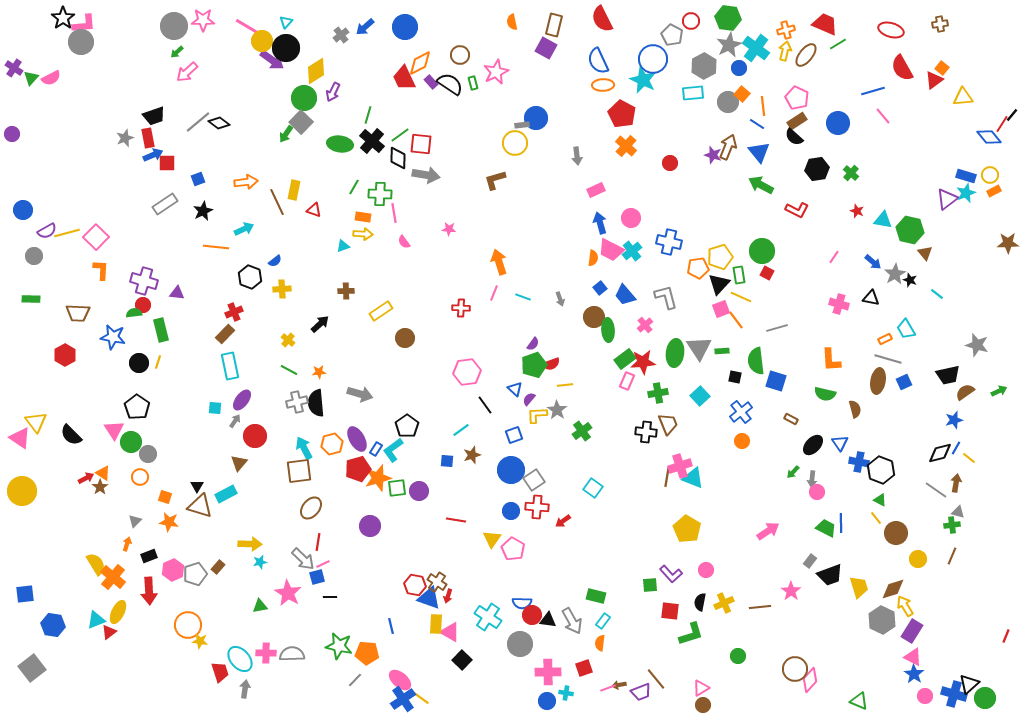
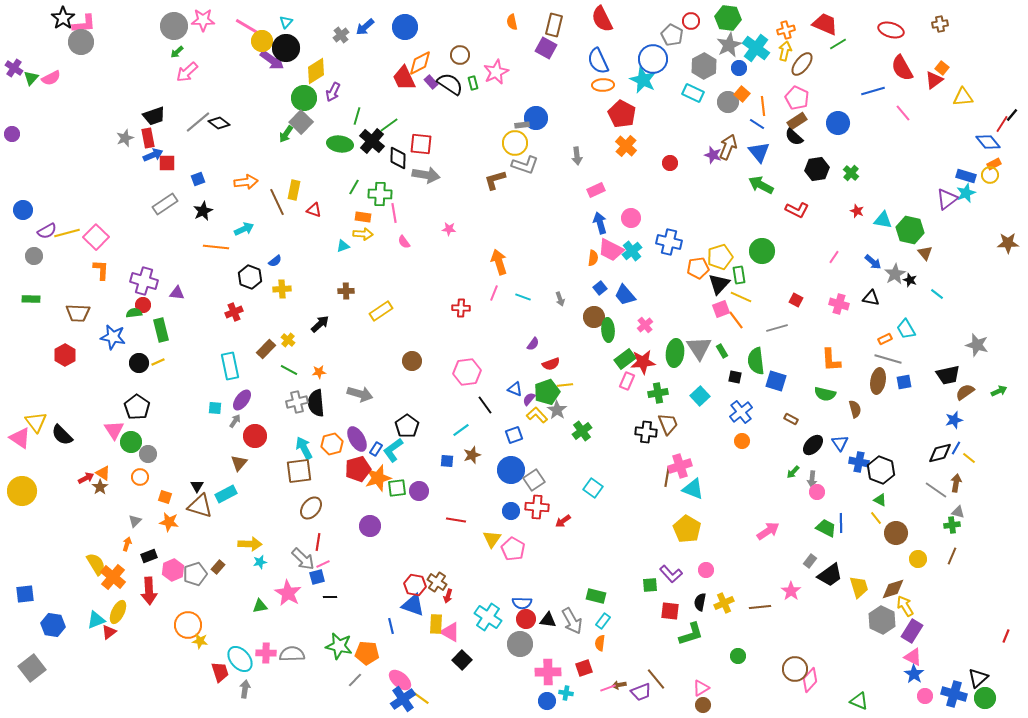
brown ellipse at (806, 55): moved 4 px left, 9 px down
cyan rectangle at (693, 93): rotated 30 degrees clockwise
green line at (368, 115): moved 11 px left, 1 px down
pink line at (883, 116): moved 20 px right, 3 px up
green line at (400, 135): moved 11 px left, 10 px up
blue diamond at (989, 137): moved 1 px left, 5 px down
orange rectangle at (994, 191): moved 27 px up
red square at (767, 273): moved 29 px right, 27 px down
gray L-shape at (666, 297): moved 141 px left, 132 px up; rotated 124 degrees clockwise
brown rectangle at (225, 334): moved 41 px right, 15 px down
brown circle at (405, 338): moved 7 px right, 23 px down
green rectangle at (722, 351): rotated 64 degrees clockwise
yellow line at (158, 362): rotated 48 degrees clockwise
green pentagon at (534, 365): moved 13 px right, 27 px down
blue square at (904, 382): rotated 14 degrees clockwise
blue triangle at (515, 389): rotated 21 degrees counterclockwise
yellow L-shape at (537, 415): rotated 50 degrees clockwise
black semicircle at (71, 435): moved 9 px left
cyan triangle at (693, 478): moved 11 px down
black trapezoid at (830, 575): rotated 16 degrees counterclockwise
blue triangle at (429, 598): moved 16 px left, 7 px down
red circle at (532, 615): moved 6 px left, 4 px down
black triangle at (969, 684): moved 9 px right, 6 px up
